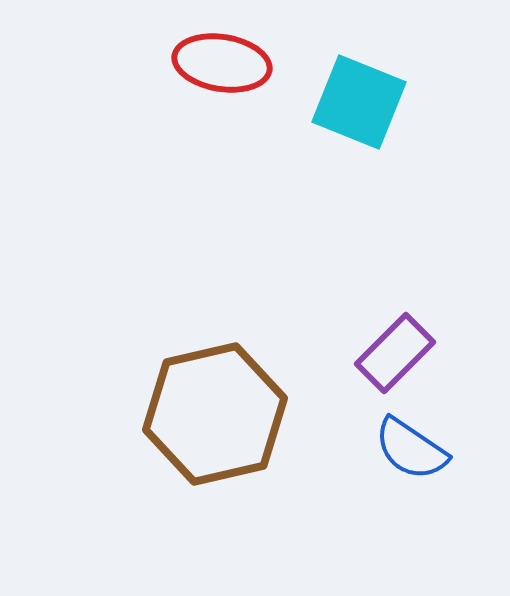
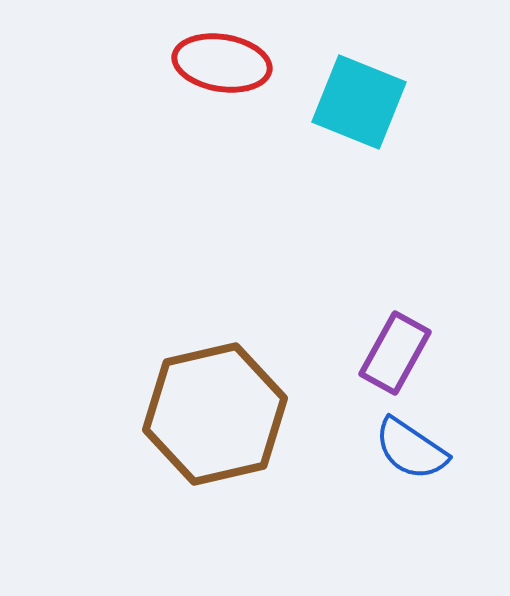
purple rectangle: rotated 16 degrees counterclockwise
